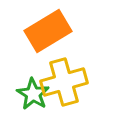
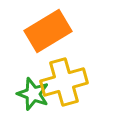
green star: rotated 12 degrees counterclockwise
